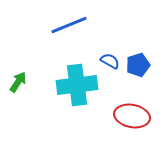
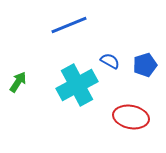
blue pentagon: moved 7 px right
cyan cross: rotated 21 degrees counterclockwise
red ellipse: moved 1 px left, 1 px down
